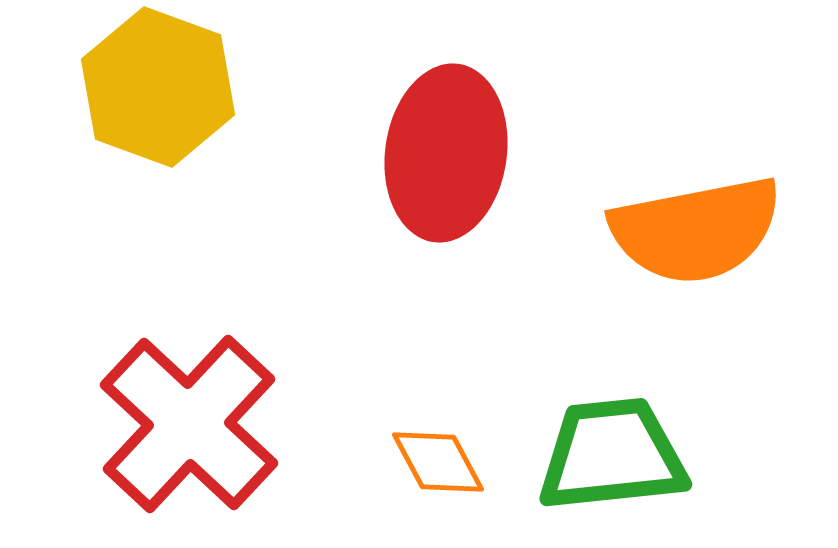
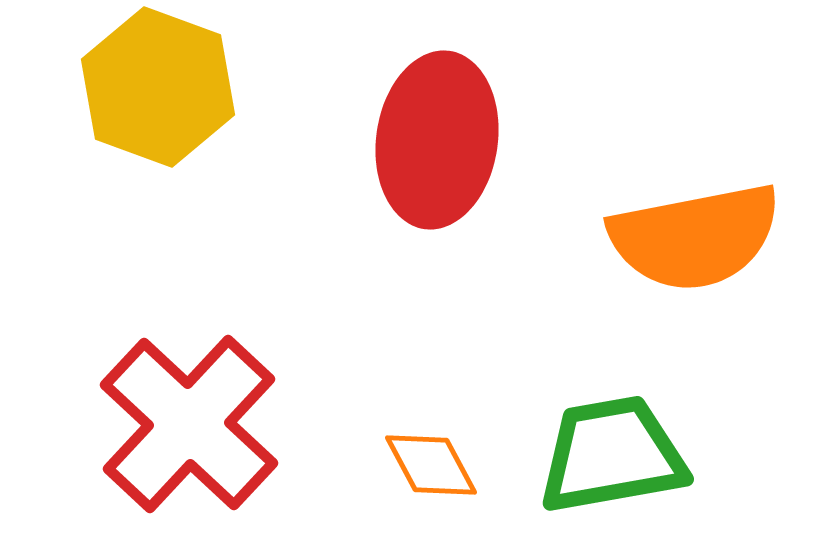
red ellipse: moved 9 px left, 13 px up
orange semicircle: moved 1 px left, 7 px down
green trapezoid: rotated 4 degrees counterclockwise
orange diamond: moved 7 px left, 3 px down
